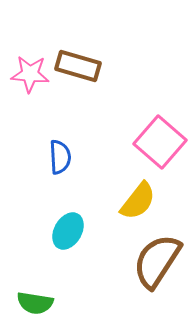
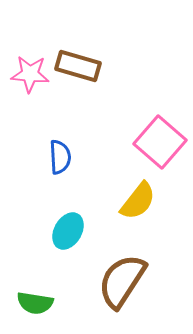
brown semicircle: moved 35 px left, 20 px down
